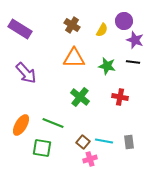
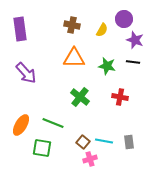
purple circle: moved 2 px up
brown cross: rotated 21 degrees counterclockwise
purple rectangle: rotated 50 degrees clockwise
